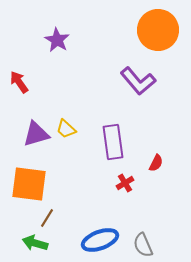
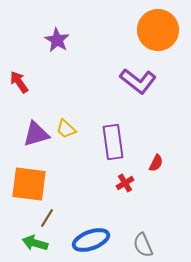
purple L-shape: rotated 12 degrees counterclockwise
blue ellipse: moved 9 px left
